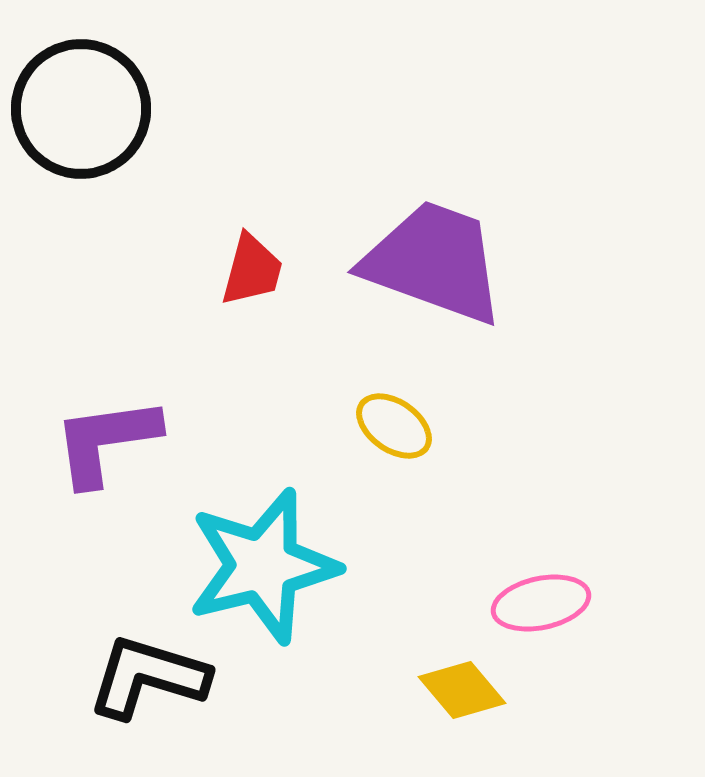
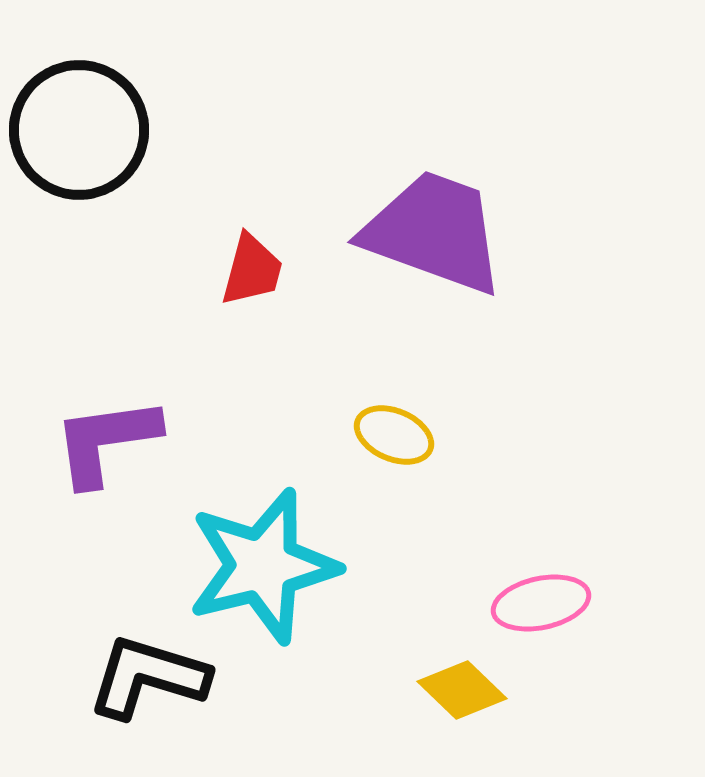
black circle: moved 2 px left, 21 px down
purple trapezoid: moved 30 px up
yellow ellipse: moved 9 px down; rotated 12 degrees counterclockwise
yellow diamond: rotated 6 degrees counterclockwise
